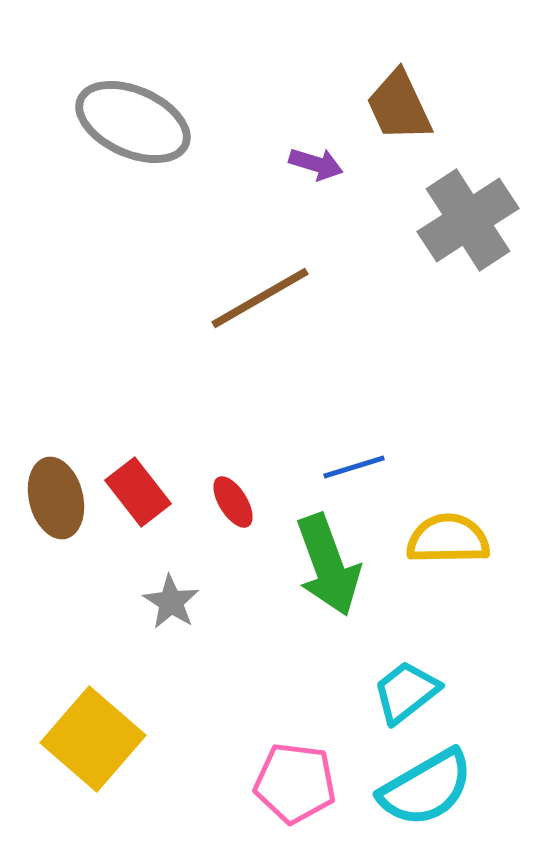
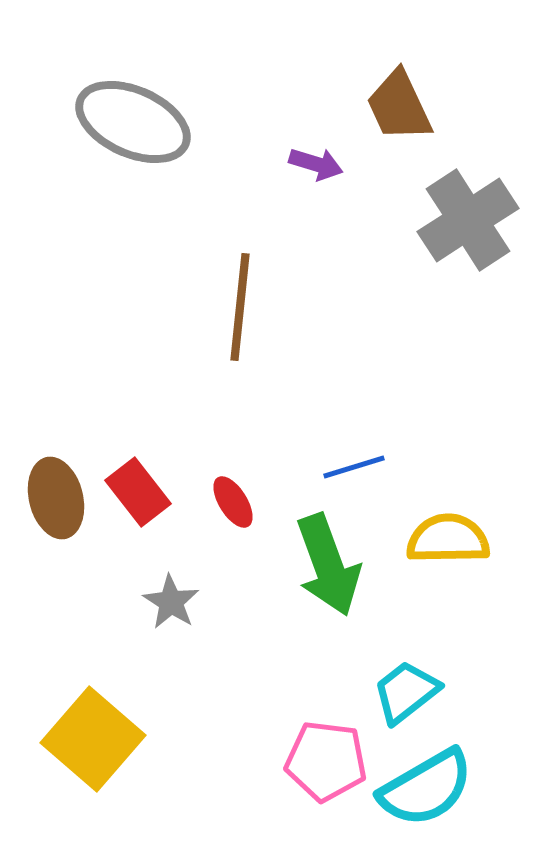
brown line: moved 20 px left, 9 px down; rotated 54 degrees counterclockwise
pink pentagon: moved 31 px right, 22 px up
